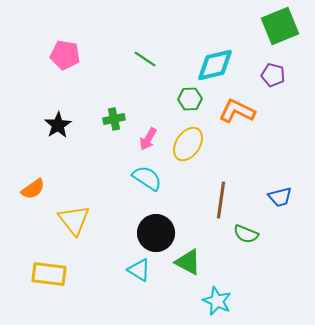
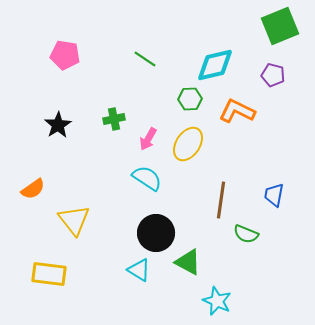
blue trapezoid: moved 6 px left, 2 px up; rotated 115 degrees clockwise
